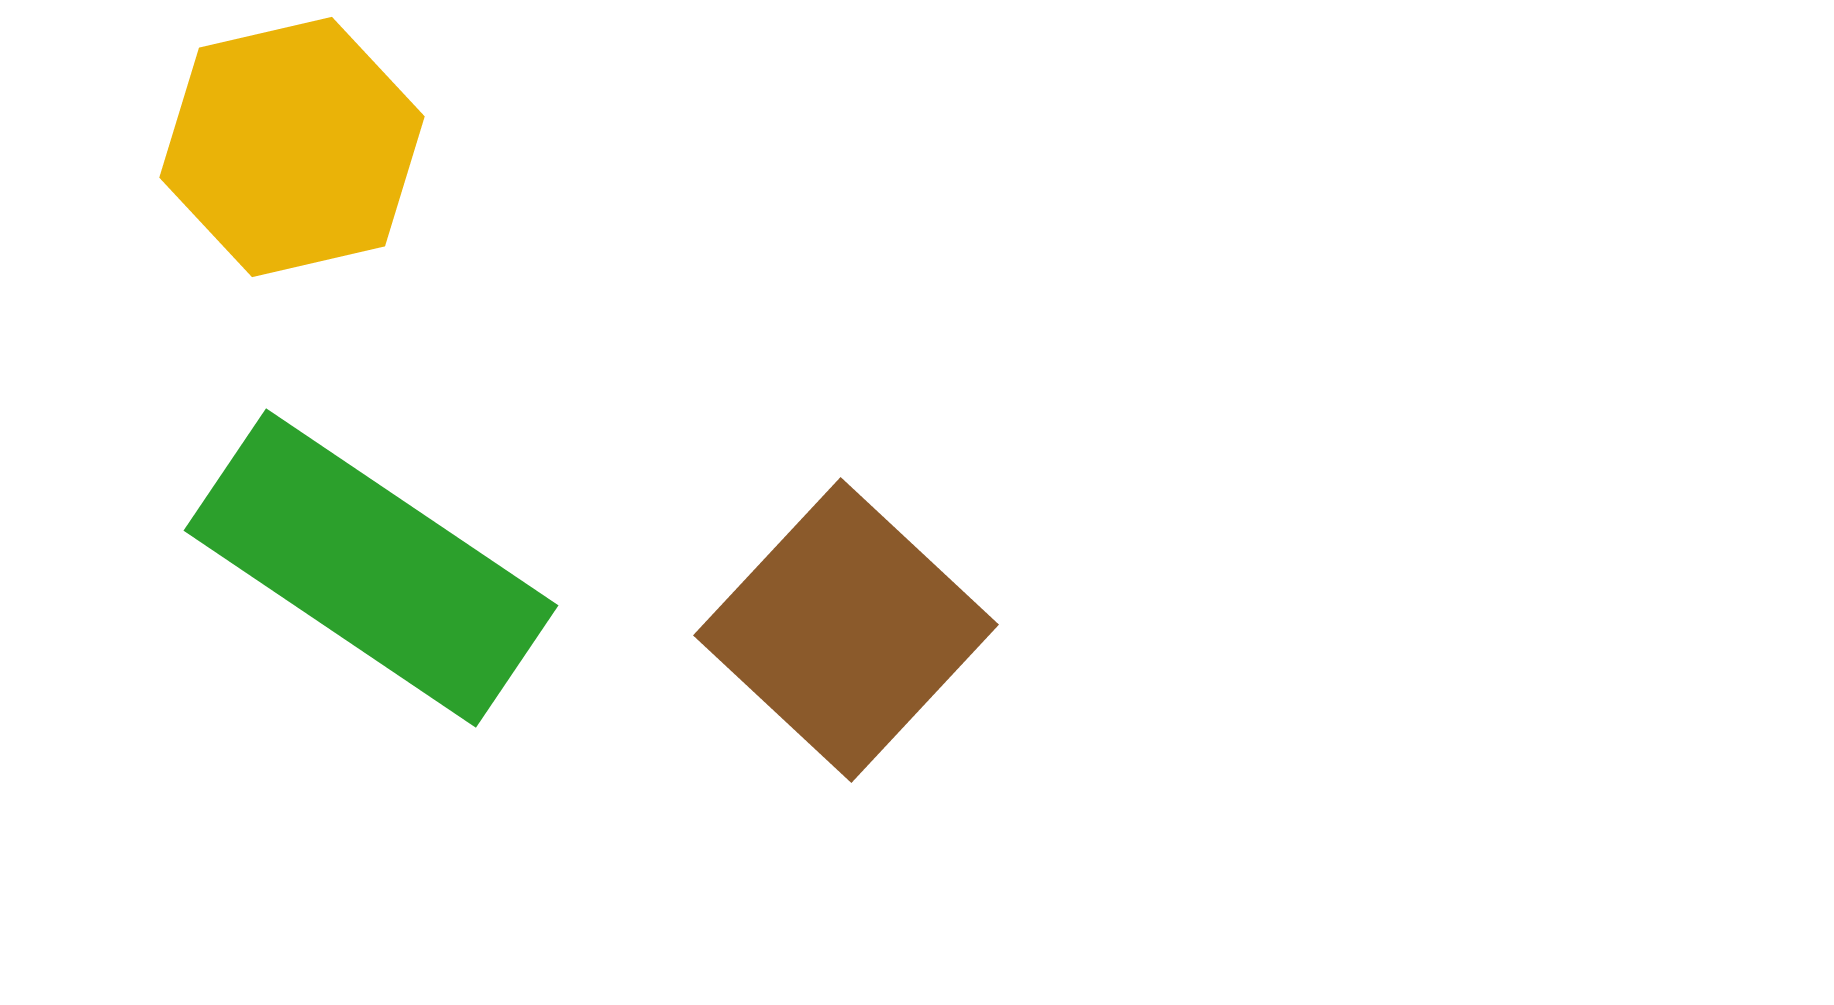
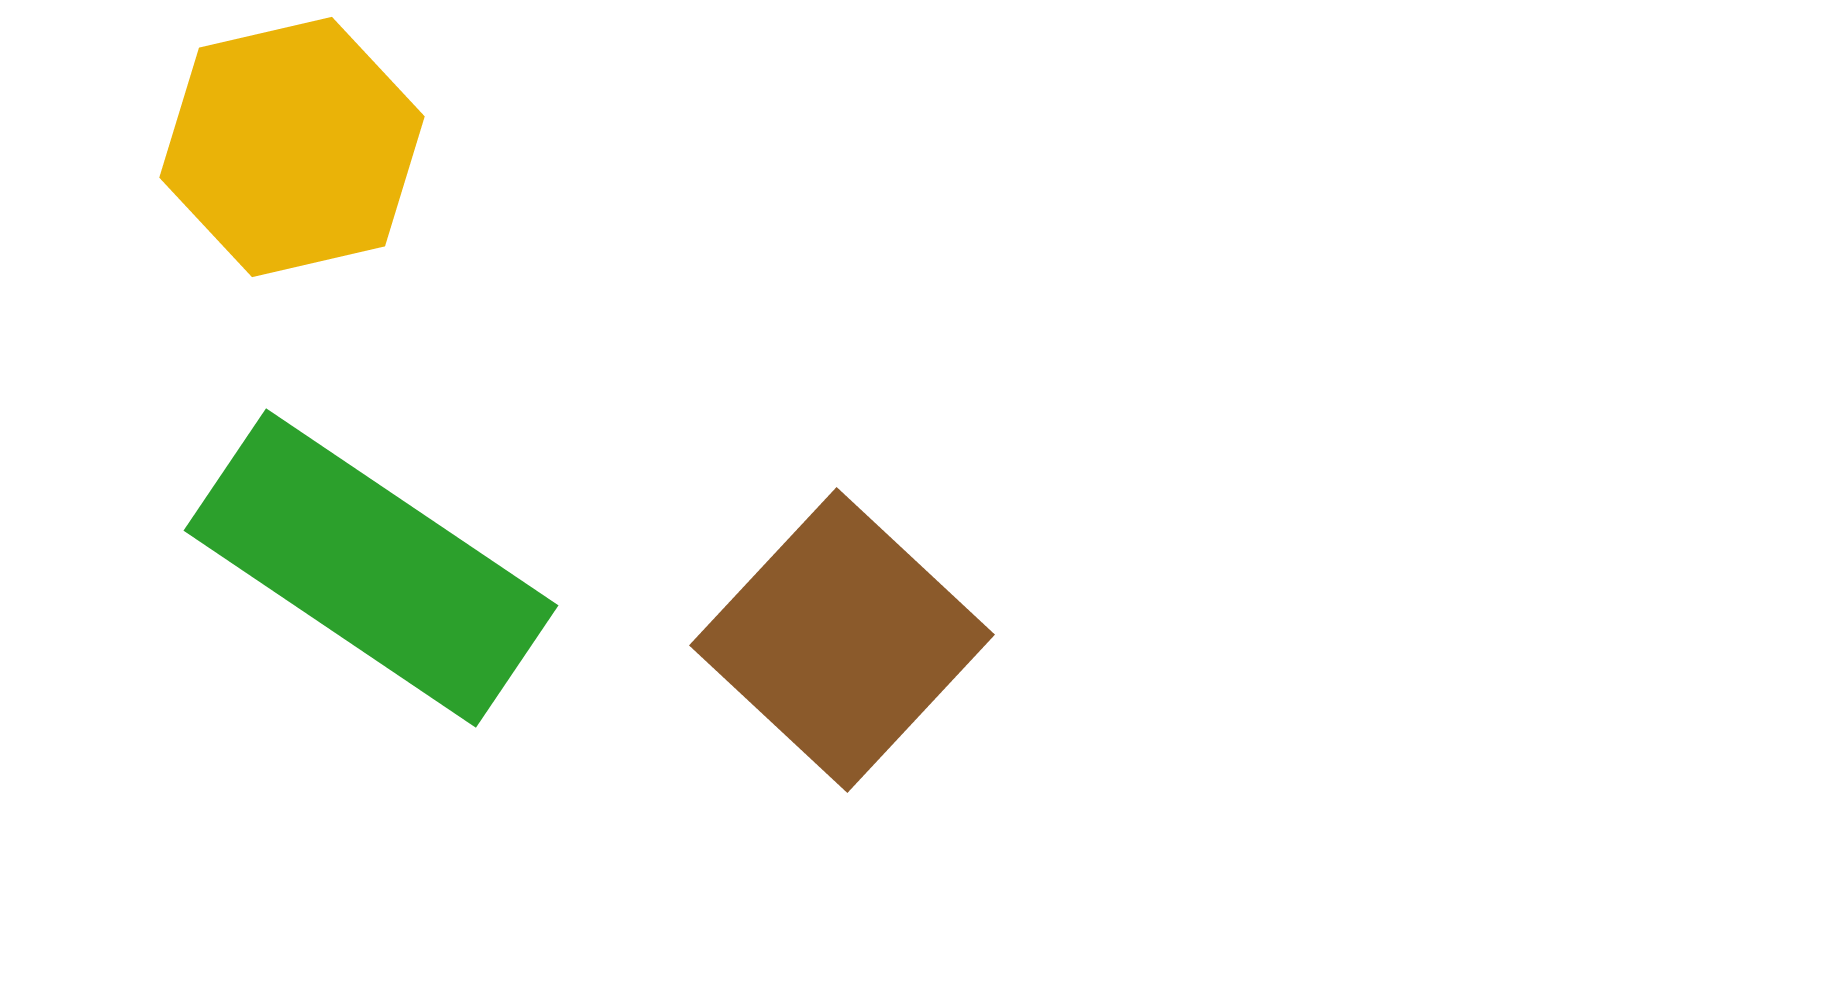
brown square: moved 4 px left, 10 px down
